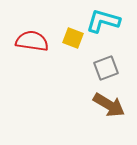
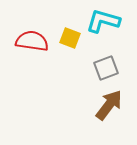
yellow square: moved 3 px left
brown arrow: rotated 84 degrees counterclockwise
